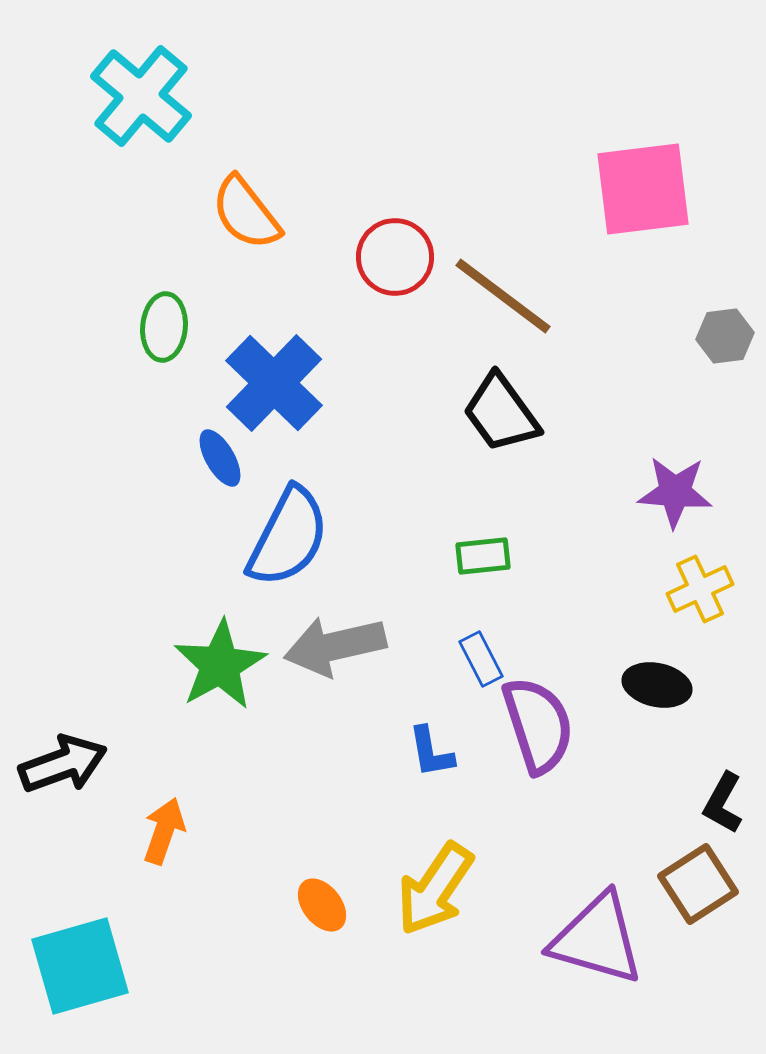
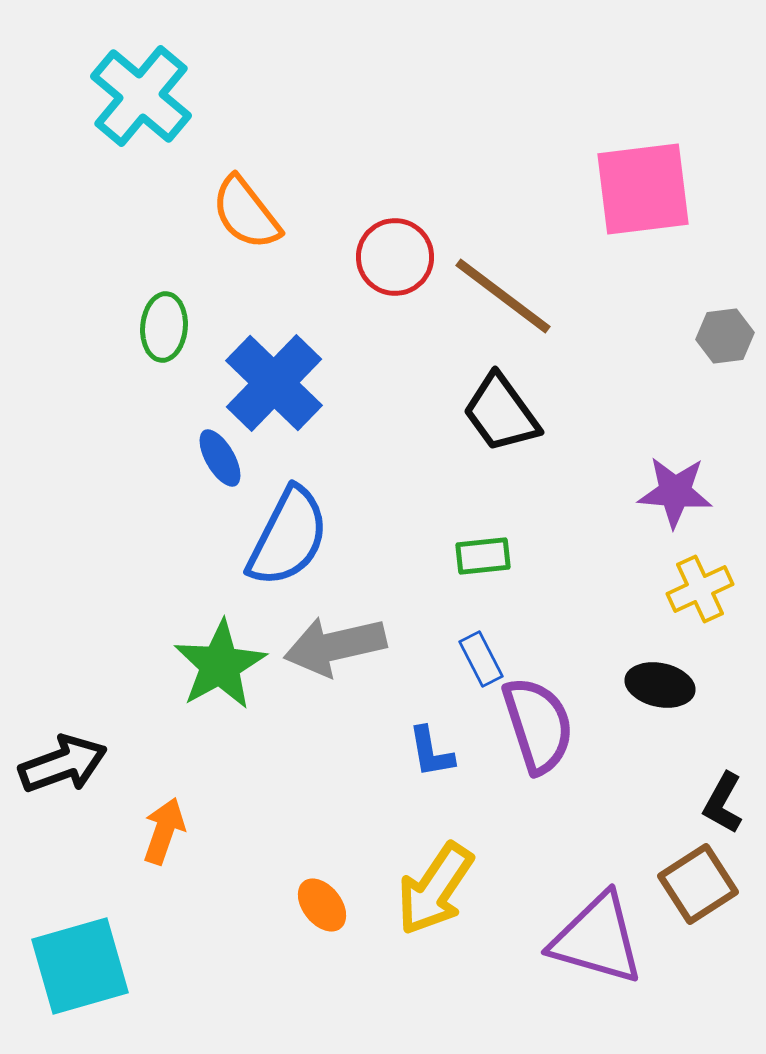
black ellipse: moved 3 px right
